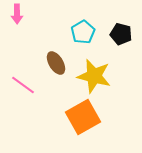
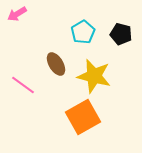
pink arrow: rotated 60 degrees clockwise
brown ellipse: moved 1 px down
